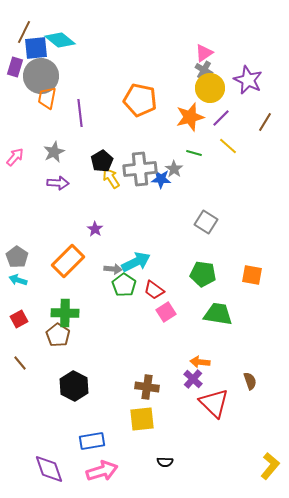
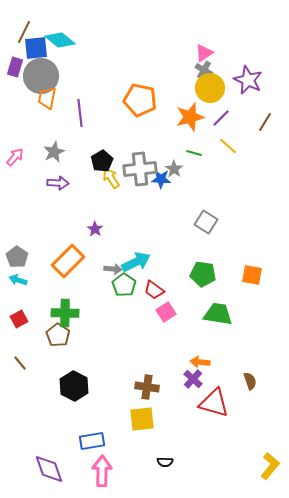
red triangle at (214, 403): rotated 28 degrees counterclockwise
pink arrow at (102, 471): rotated 72 degrees counterclockwise
